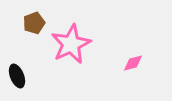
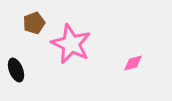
pink star: rotated 21 degrees counterclockwise
black ellipse: moved 1 px left, 6 px up
